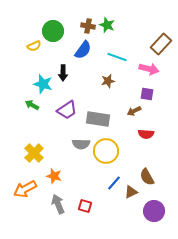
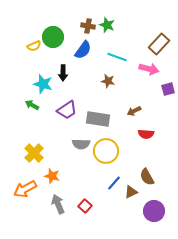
green circle: moved 6 px down
brown rectangle: moved 2 px left
brown star: rotated 24 degrees clockwise
purple square: moved 21 px right, 5 px up; rotated 24 degrees counterclockwise
orange star: moved 2 px left
red square: rotated 24 degrees clockwise
